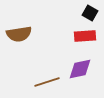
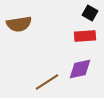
brown semicircle: moved 10 px up
brown line: rotated 15 degrees counterclockwise
